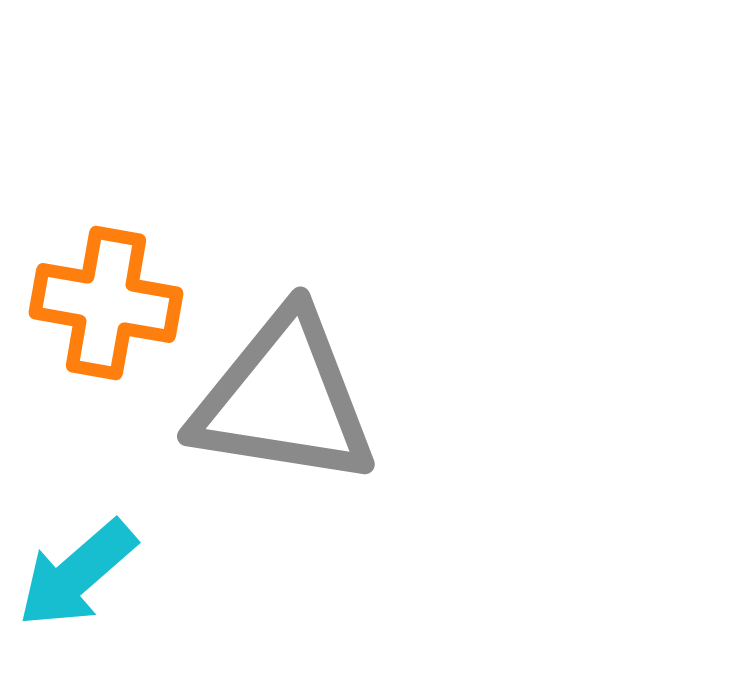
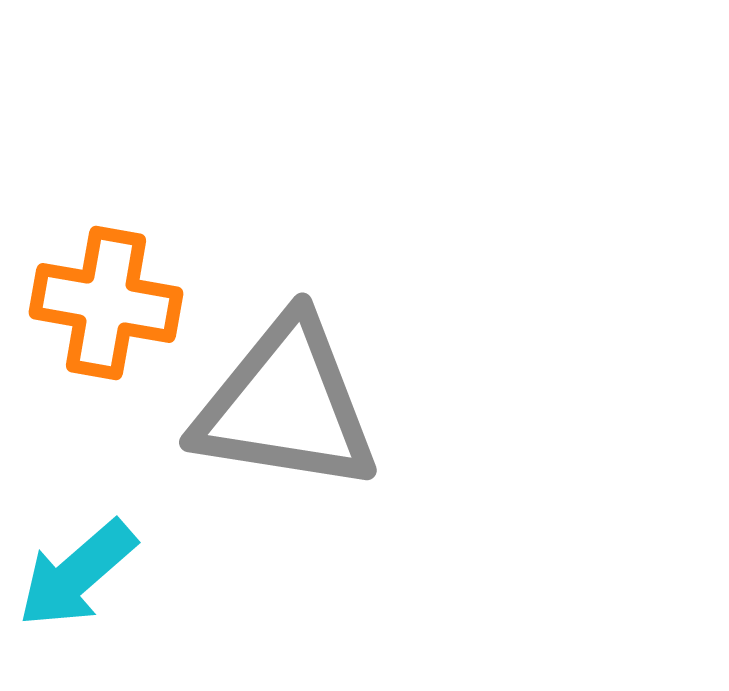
gray triangle: moved 2 px right, 6 px down
